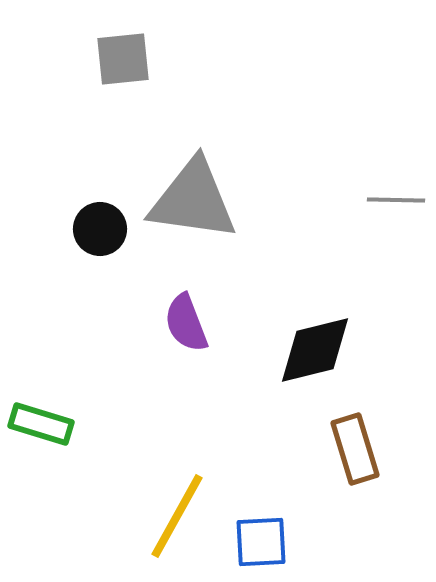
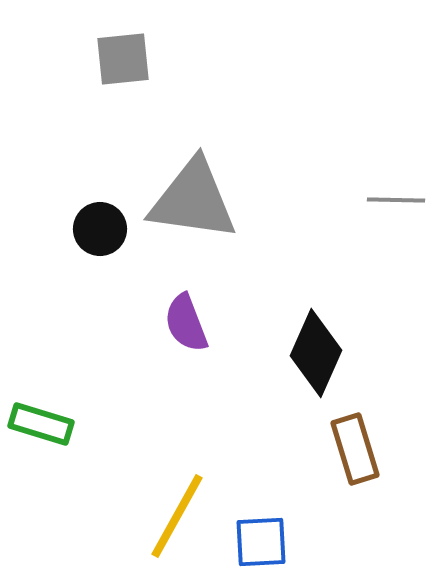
black diamond: moved 1 px right, 3 px down; rotated 52 degrees counterclockwise
